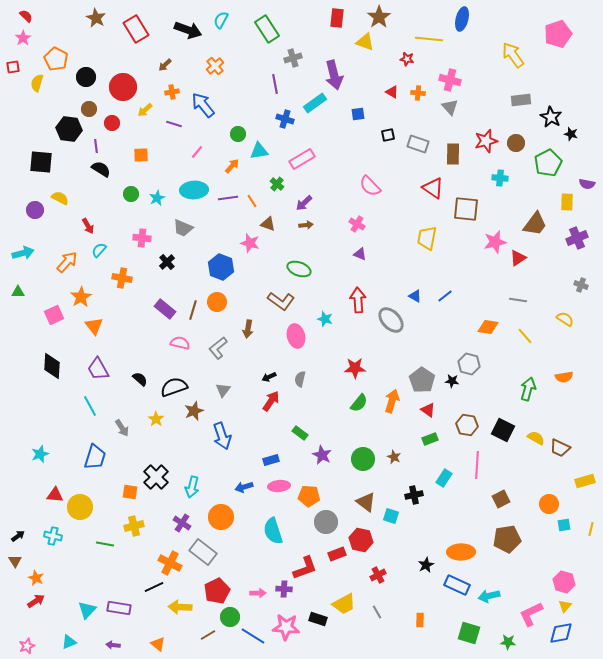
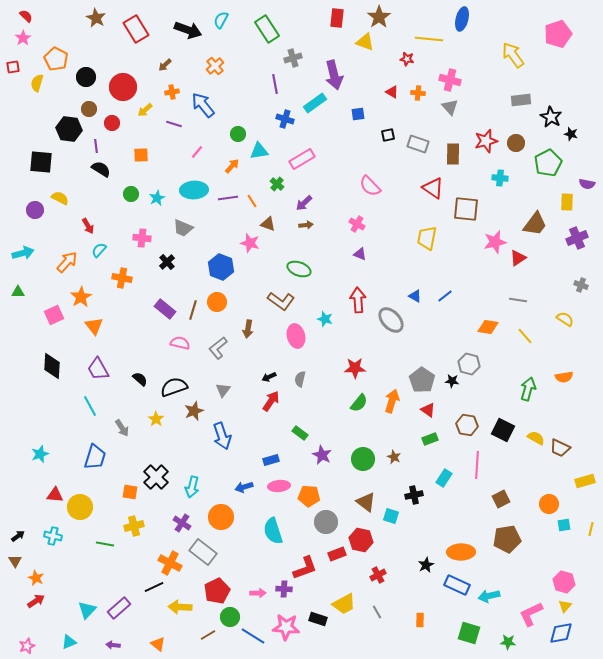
purple rectangle at (119, 608): rotated 50 degrees counterclockwise
